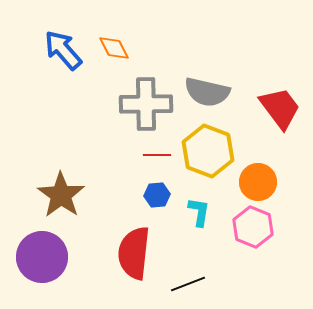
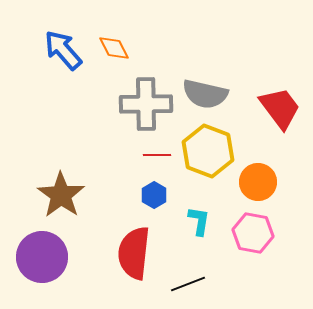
gray semicircle: moved 2 px left, 2 px down
blue hexagon: moved 3 px left; rotated 25 degrees counterclockwise
cyan L-shape: moved 9 px down
pink hexagon: moved 6 px down; rotated 12 degrees counterclockwise
